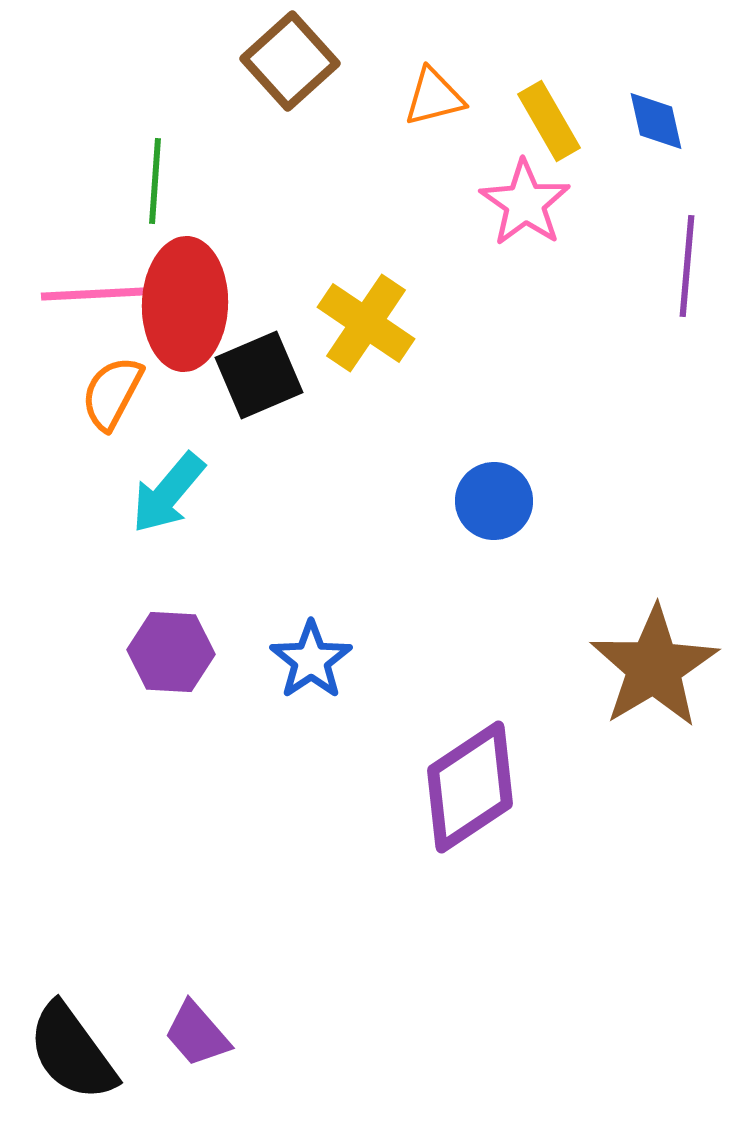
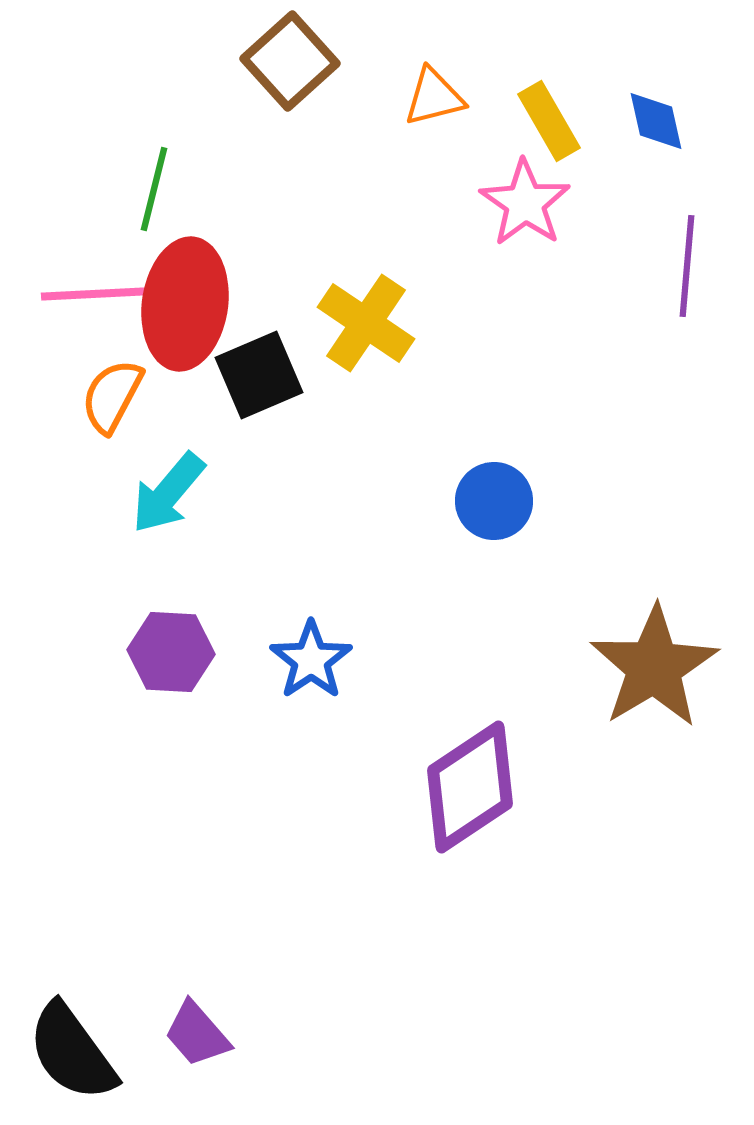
green line: moved 1 px left, 8 px down; rotated 10 degrees clockwise
red ellipse: rotated 6 degrees clockwise
orange semicircle: moved 3 px down
